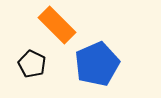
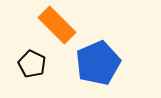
blue pentagon: moved 1 px right, 1 px up
